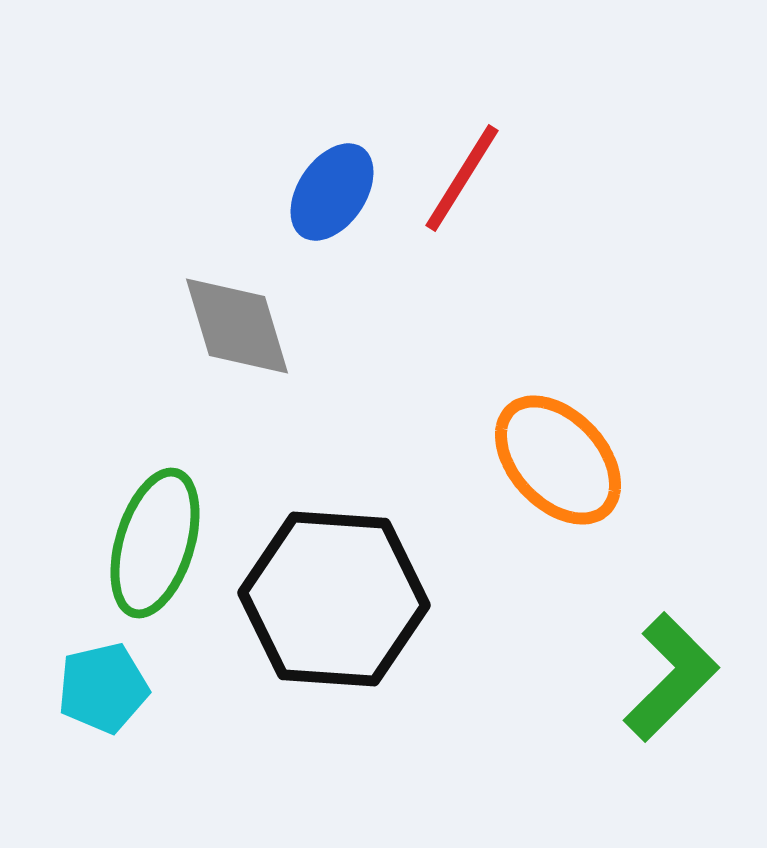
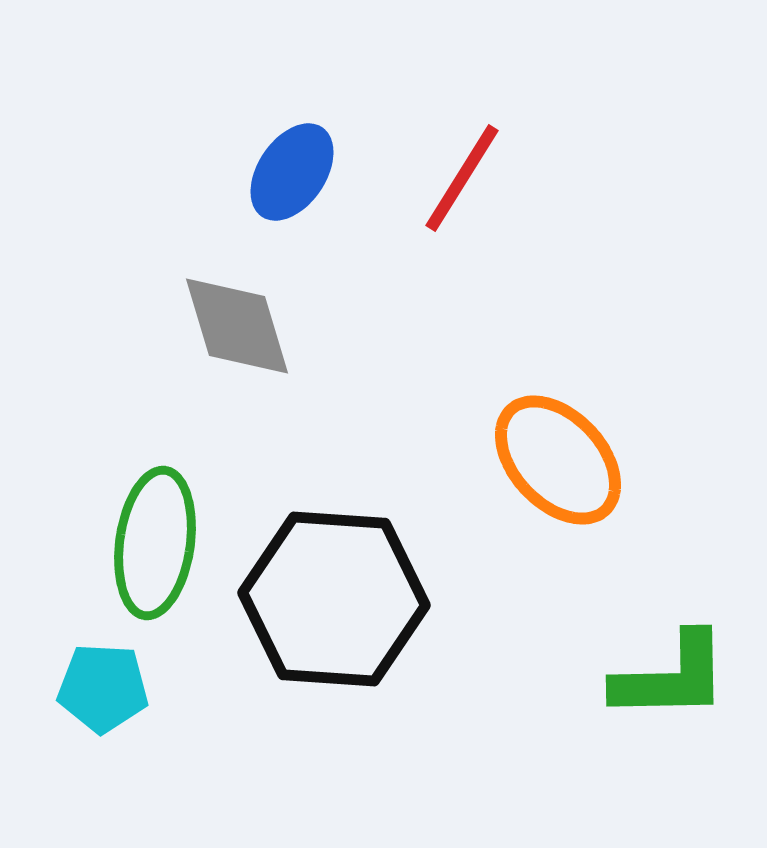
blue ellipse: moved 40 px left, 20 px up
green ellipse: rotated 9 degrees counterclockwise
green L-shape: rotated 44 degrees clockwise
cyan pentagon: rotated 16 degrees clockwise
